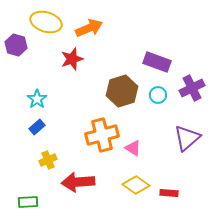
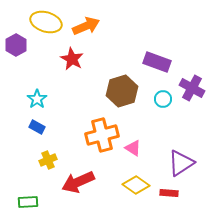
orange arrow: moved 3 px left, 2 px up
purple hexagon: rotated 15 degrees clockwise
red star: rotated 25 degrees counterclockwise
purple cross: rotated 35 degrees counterclockwise
cyan circle: moved 5 px right, 4 px down
blue rectangle: rotated 70 degrees clockwise
purple triangle: moved 6 px left, 25 px down; rotated 8 degrees clockwise
red arrow: rotated 20 degrees counterclockwise
